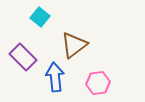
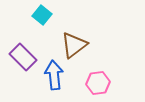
cyan square: moved 2 px right, 2 px up
blue arrow: moved 1 px left, 2 px up
